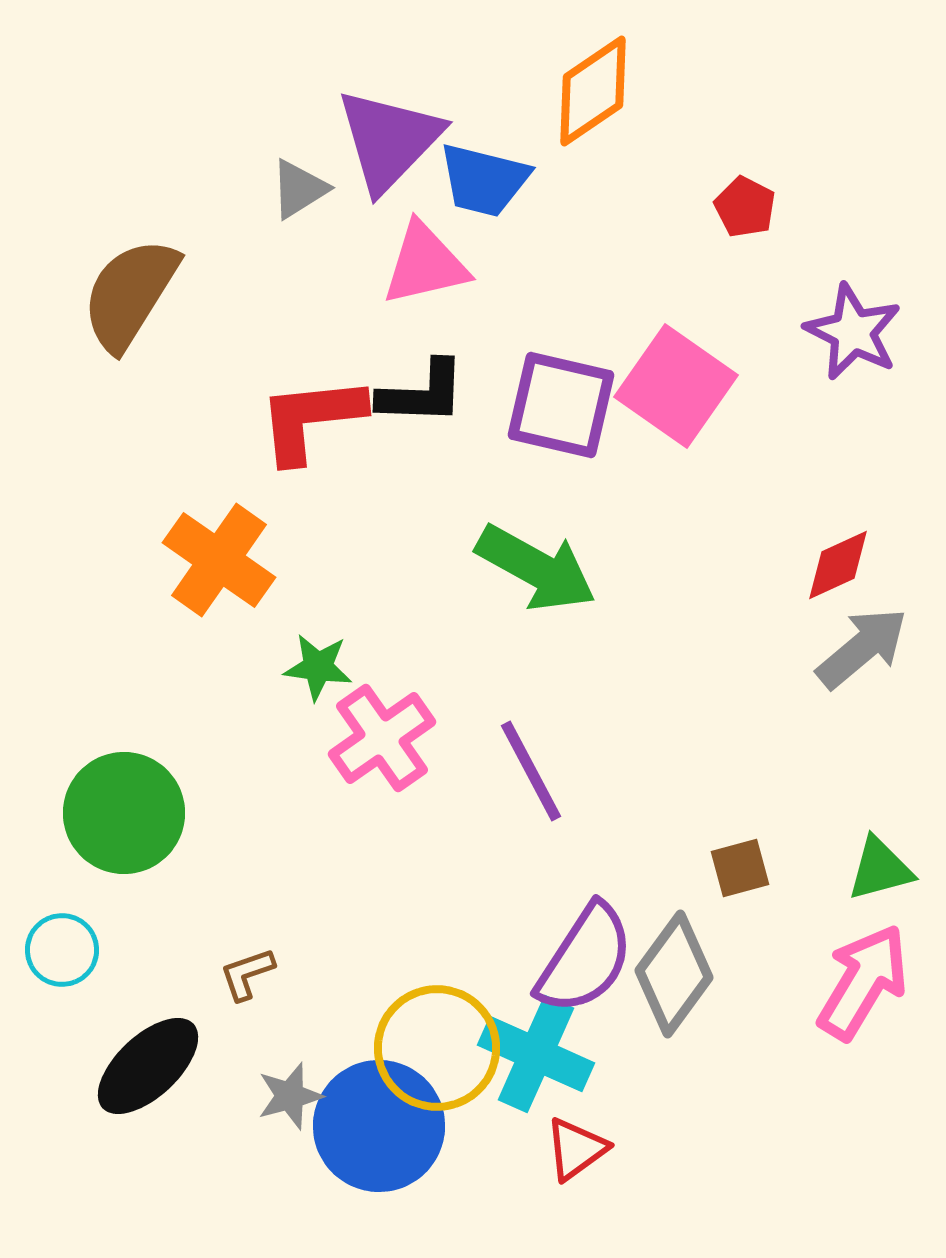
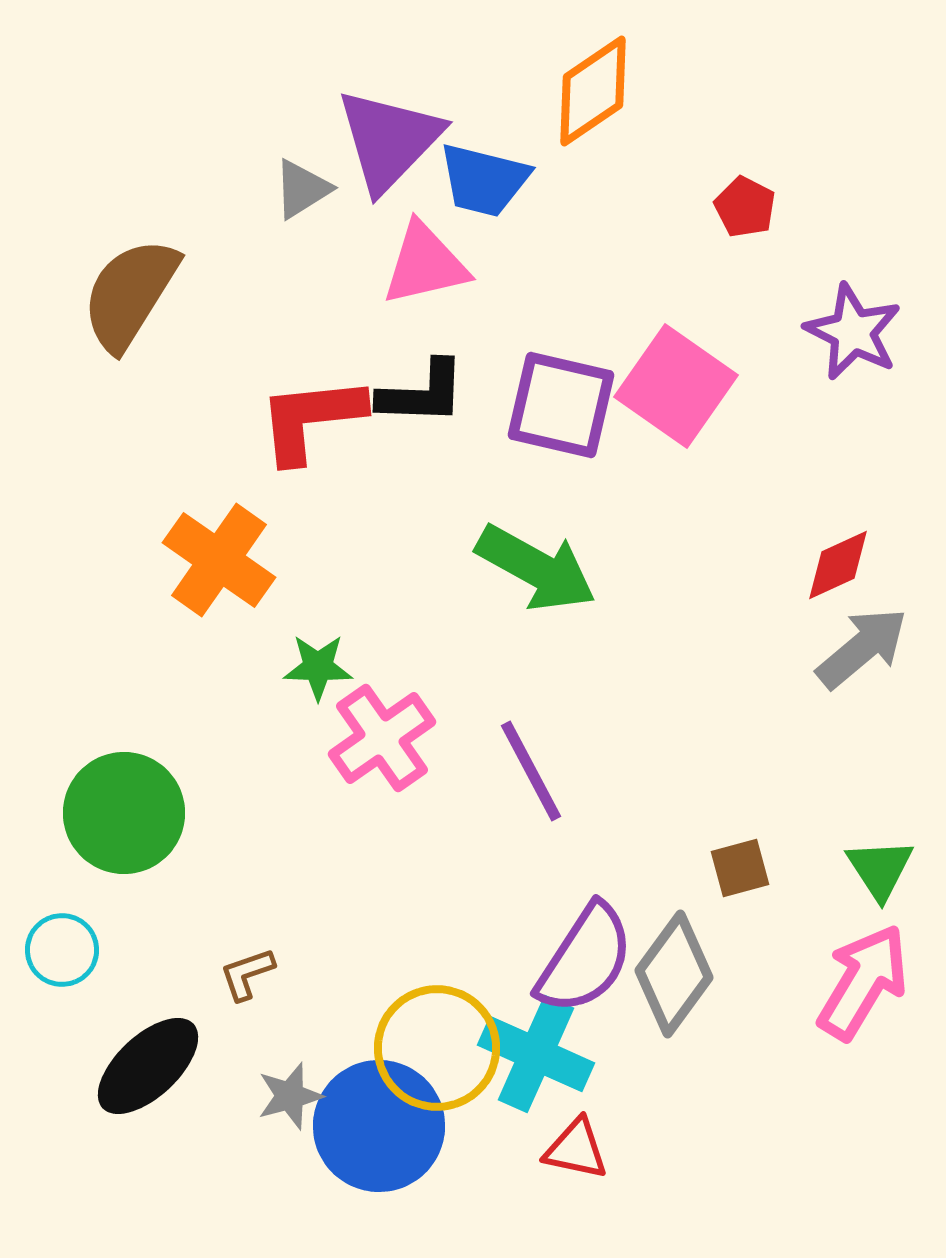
gray triangle: moved 3 px right
green star: rotated 6 degrees counterclockwise
green triangle: rotated 48 degrees counterclockwise
red triangle: rotated 48 degrees clockwise
